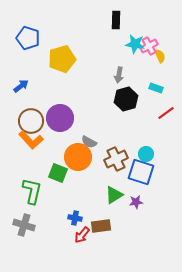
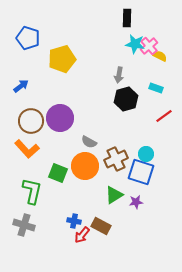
black rectangle: moved 11 px right, 2 px up
pink cross: rotated 12 degrees counterclockwise
yellow semicircle: rotated 40 degrees counterclockwise
red line: moved 2 px left, 3 px down
orange L-shape: moved 4 px left, 9 px down
orange circle: moved 7 px right, 9 px down
blue cross: moved 1 px left, 3 px down
brown rectangle: rotated 36 degrees clockwise
